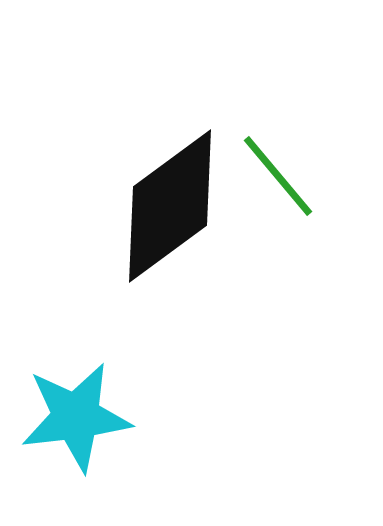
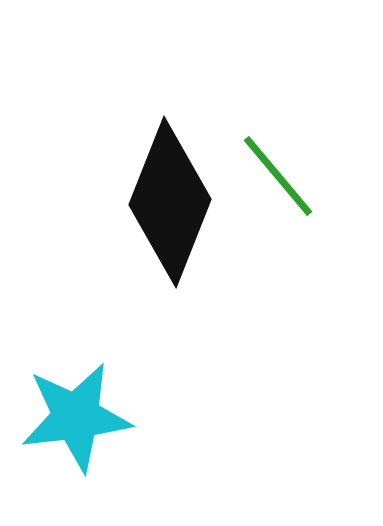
black diamond: moved 4 px up; rotated 32 degrees counterclockwise
